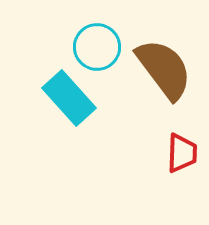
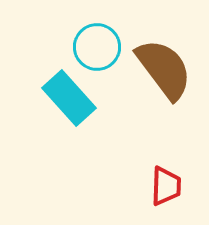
red trapezoid: moved 16 px left, 33 px down
